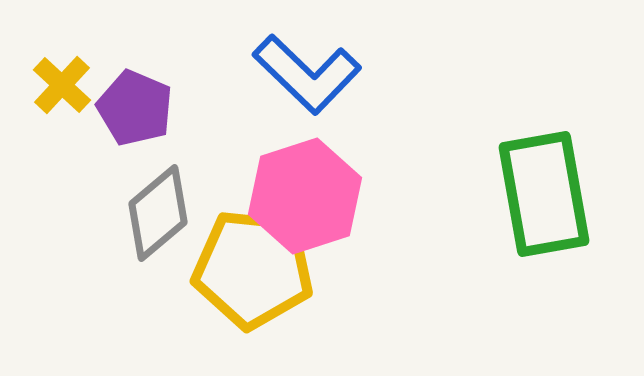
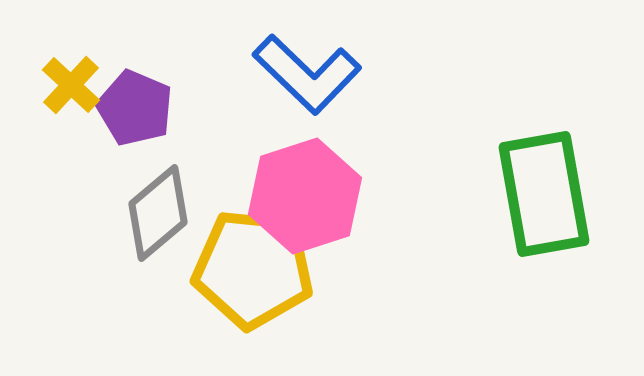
yellow cross: moved 9 px right
